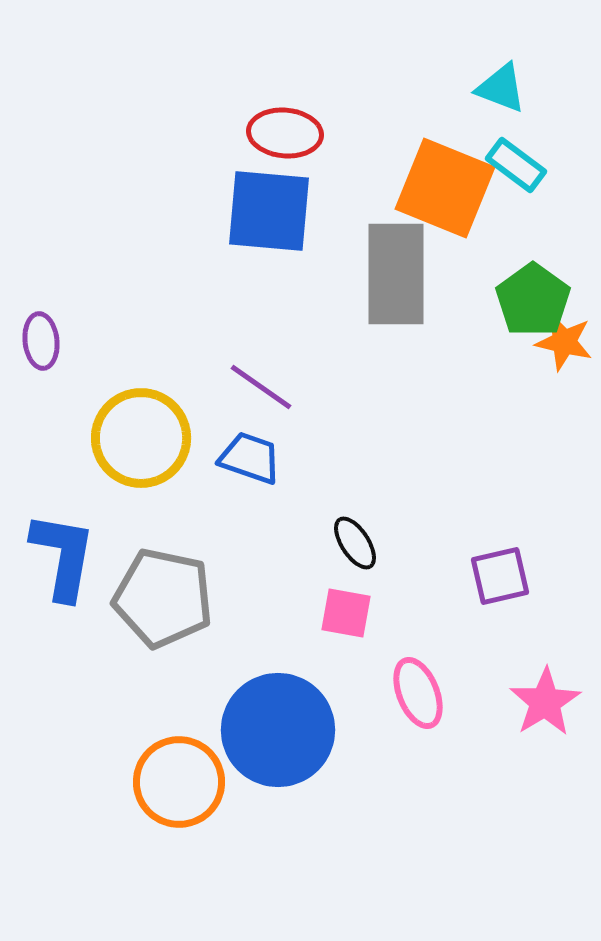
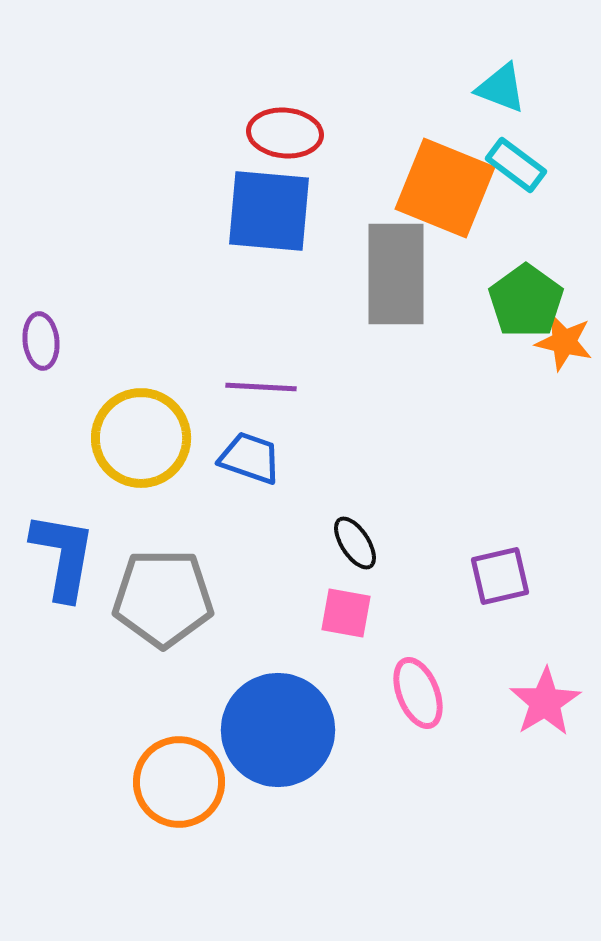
green pentagon: moved 7 px left, 1 px down
purple line: rotated 32 degrees counterclockwise
gray pentagon: rotated 12 degrees counterclockwise
